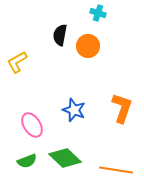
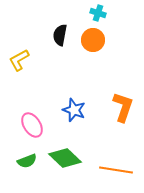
orange circle: moved 5 px right, 6 px up
yellow L-shape: moved 2 px right, 2 px up
orange L-shape: moved 1 px right, 1 px up
